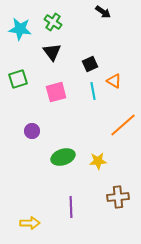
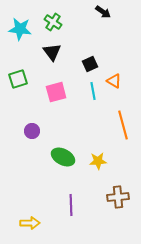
orange line: rotated 64 degrees counterclockwise
green ellipse: rotated 45 degrees clockwise
purple line: moved 2 px up
